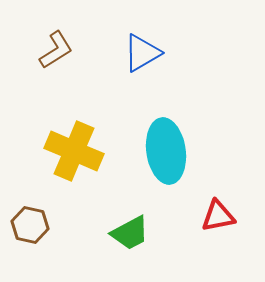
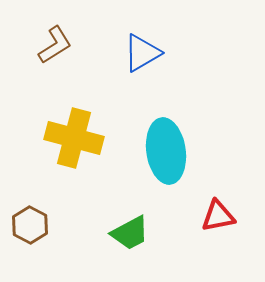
brown L-shape: moved 1 px left, 5 px up
yellow cross: moved 13 px up; rotated 8 degrees counterclockwise
brown hexagon: rotated 15 degrees clockwise
